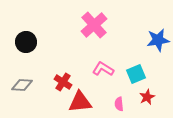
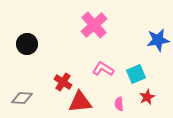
black circle: moved 1 px right, 2 px down
gray diamond: moved 13 px down
